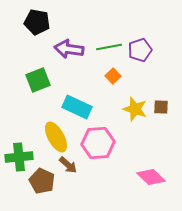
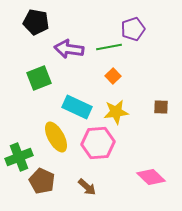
black pentagon: moved 1 px left
purple pentagon: moved 7 px left, 21 px up
green square: moved 1 px right, 2 px up
yellow star: moved 19 px left, 3 px down; rotated 25 degrees counterclockwise
green cross: rotated 16 degrees counterclockwise
brown arrow: moved 19 px right, 22 px down
